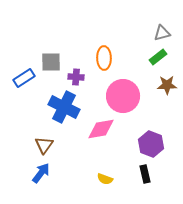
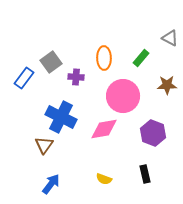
gray triangle: moved 8 px right, 5 px down; rotated 42 degrees clockwise
green rectangle: moved 17 px left, 1 px down; rotated 12 degrees counterclockwise
gray square: rotated 35 degrees counterclockwise
blue rectangle: rotated 20 degrees counterclockwise
blue cross: moved 3 px left, 10 px down
pink diamond: moved 3 px right
purple hexagon: moved 2 px right, 11 px up
blue arrow: moved 10 px right, 11 px down
yellow semicircle: moved 1 px left
